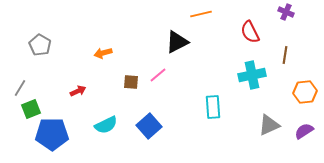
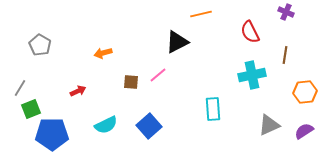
cyan rectangle: moved 2 px down
